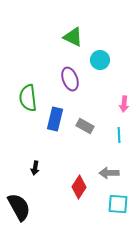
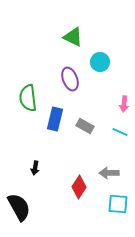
cyan circle: moved 2 px down
cyan line: moved 1 px right, 3 px up; rotated 63 degrees counterclockwise
